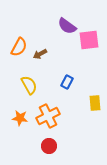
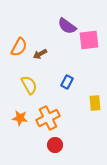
orange cross: moved 2 px down
red circle: moved 6 px right, 1 px up
